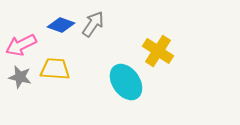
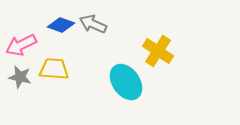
gray arrow: rotated 100 degrees counterclockwise
yellow trapezoid: moved 1 px left
